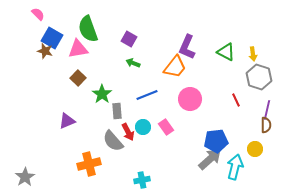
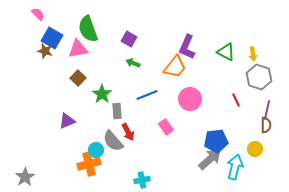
cyan circle: moved 47 px left, 23 px down
